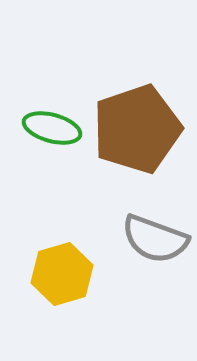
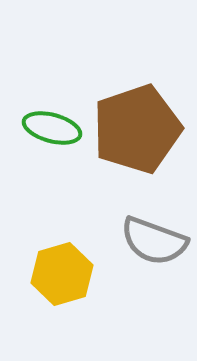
gray semicircle: moved 1 px left, 2 px down
